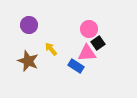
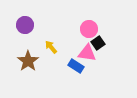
purple circle: moved 4 px left
yellow arrow: moved 2 px up
pink triangle: rotated 12 degrees clockwise
brown star: rotated 15 degrees clockwise
